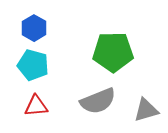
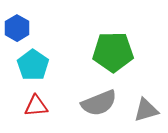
blue hexagon: moved 17 px left
cyan pentagon: rotated 20 degrees clockwise
gray semicircle: moved 1 px right, 2 px down
